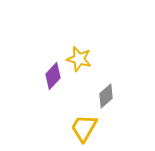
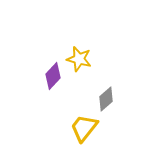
gray diamond: moved 3 px down
yellow trapezoid: rotated 8 degrees clockwise
